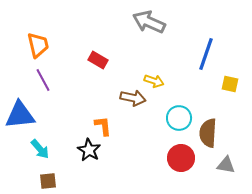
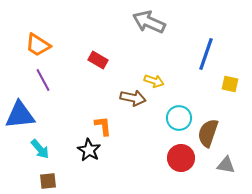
orange trapezoid: rotated 136 degrees clockwise
brown semicircle: rotated 16 degrees clockwise
